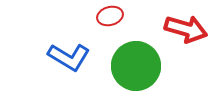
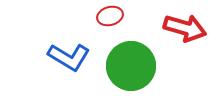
red arrow: moved 1 px left, 1 px up
green circle: moved 5 px left
